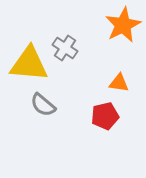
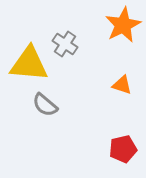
gray cross: moved 4 px up
orange triangle: moved 3 px right, 2 px down; rotated 10 degrees clockwise
gray semicircle: moved 2 px right
red pentagon: moved 18 px right, 33 px down
